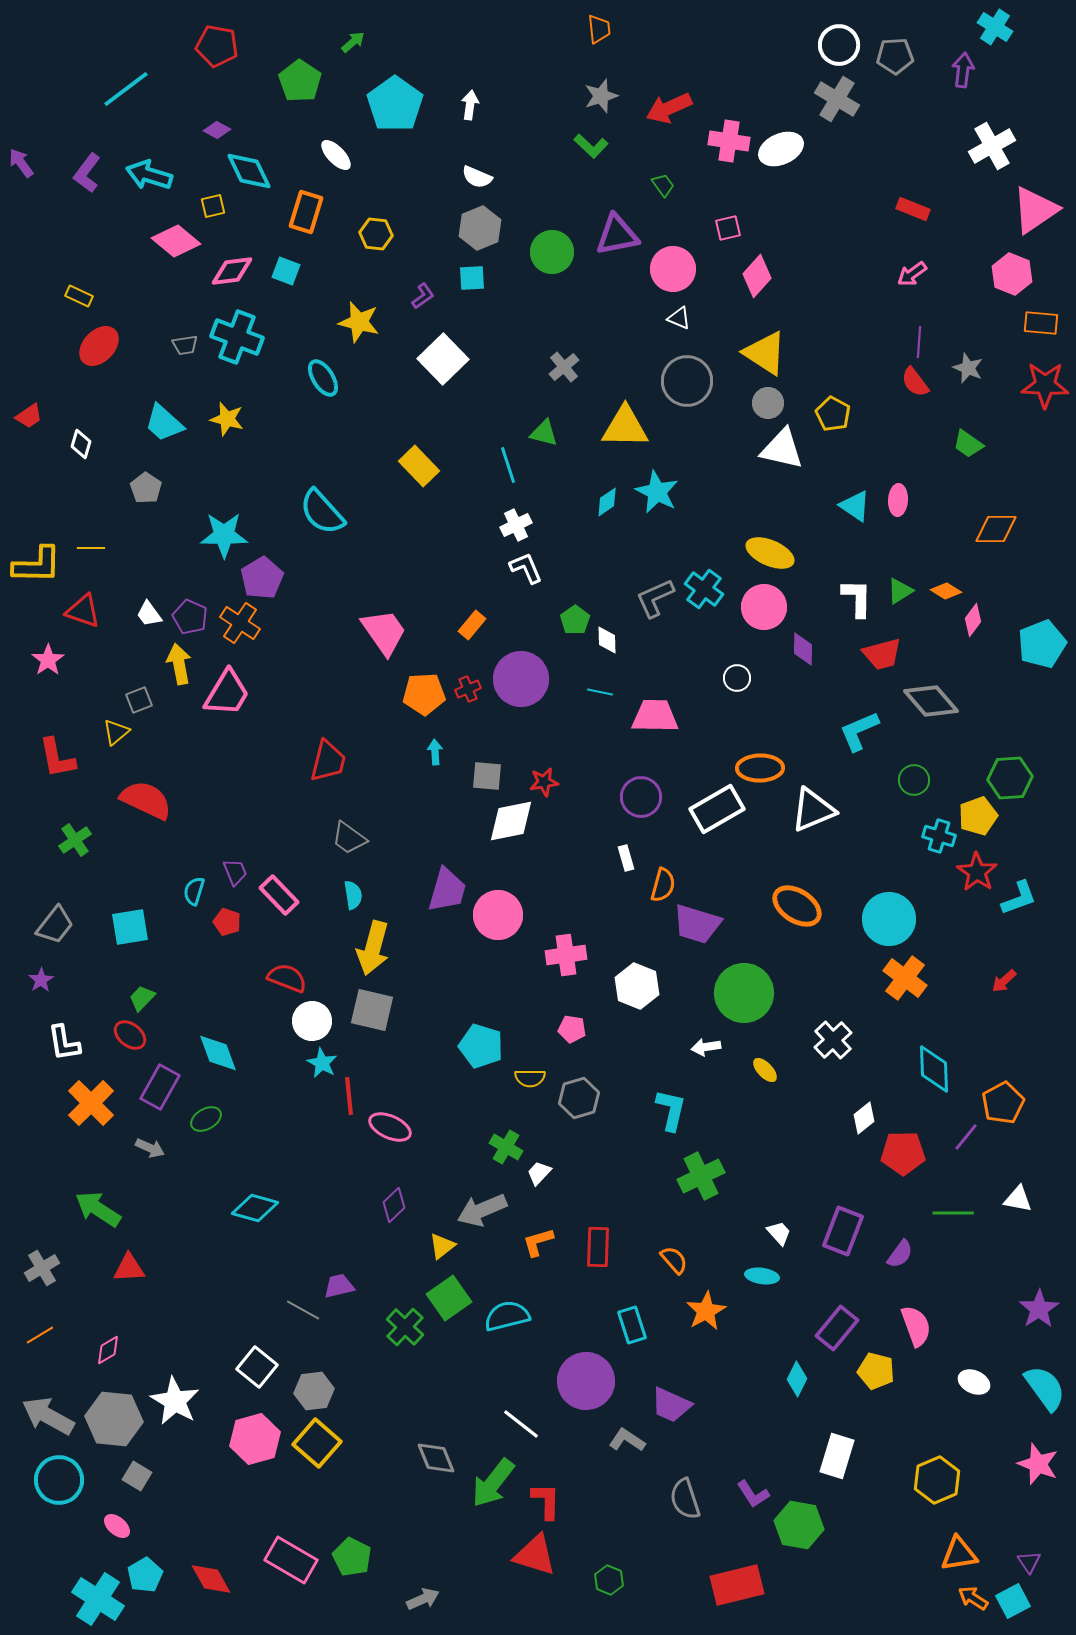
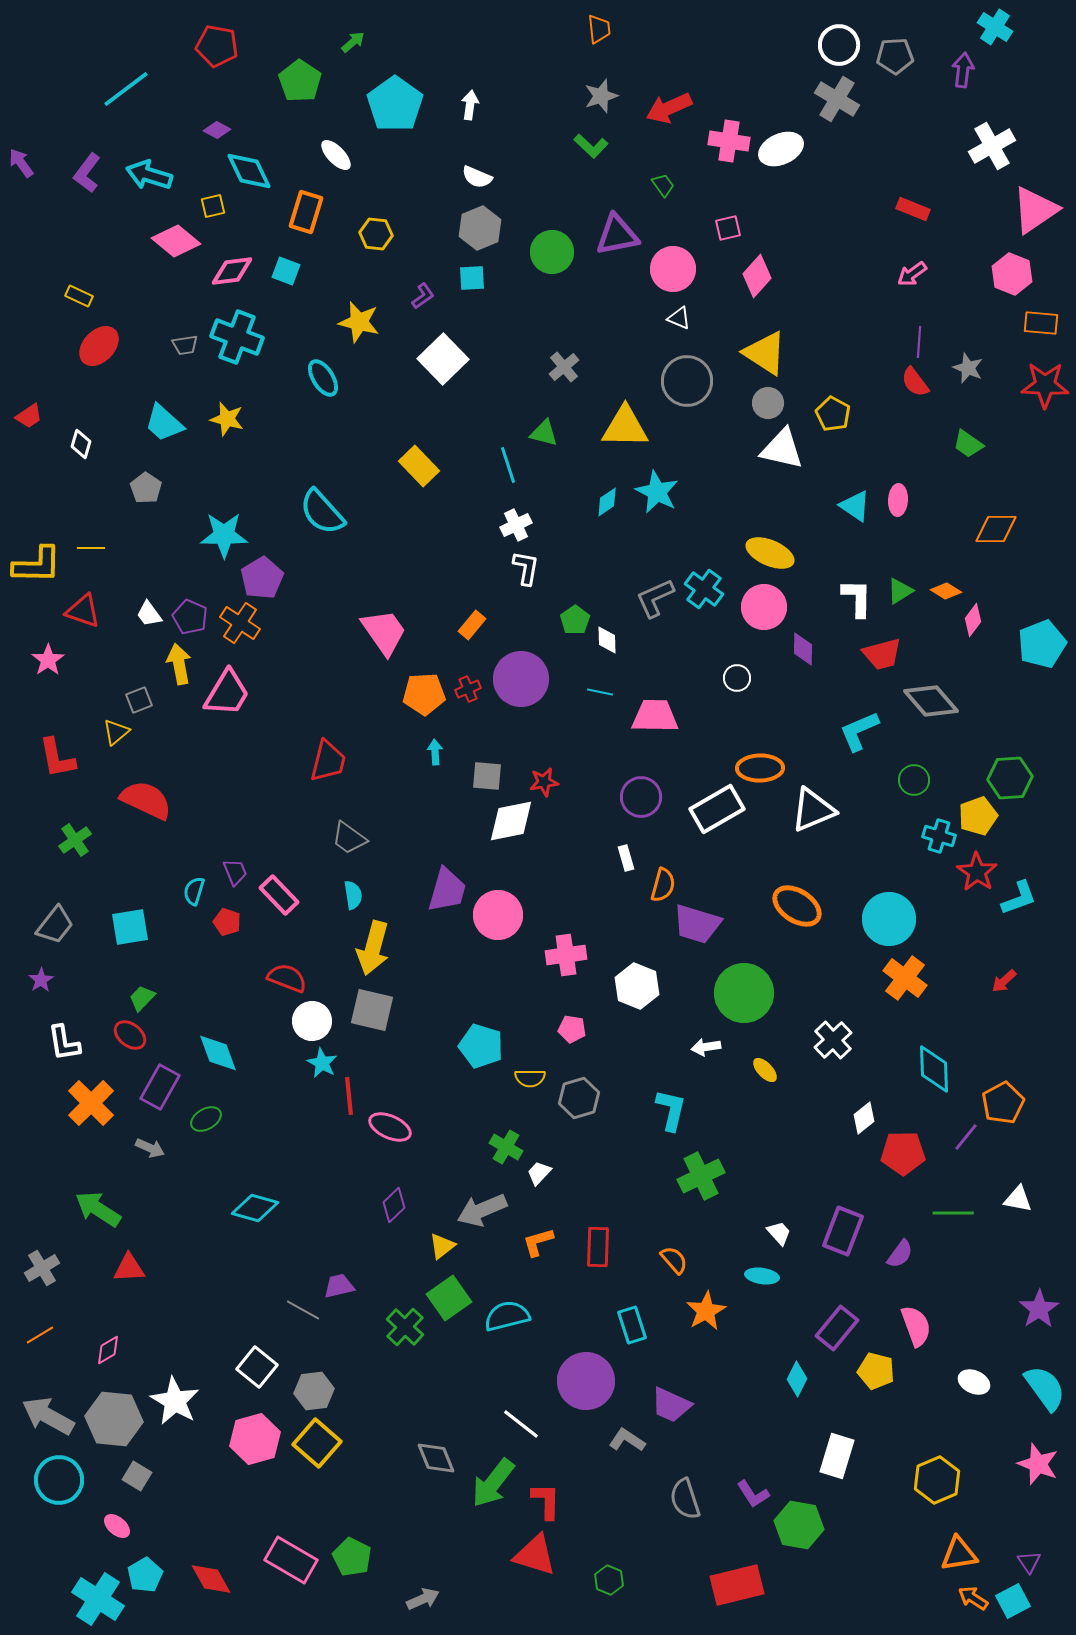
white L-shape at (526, 568): rotated 33 degrees clockwise
